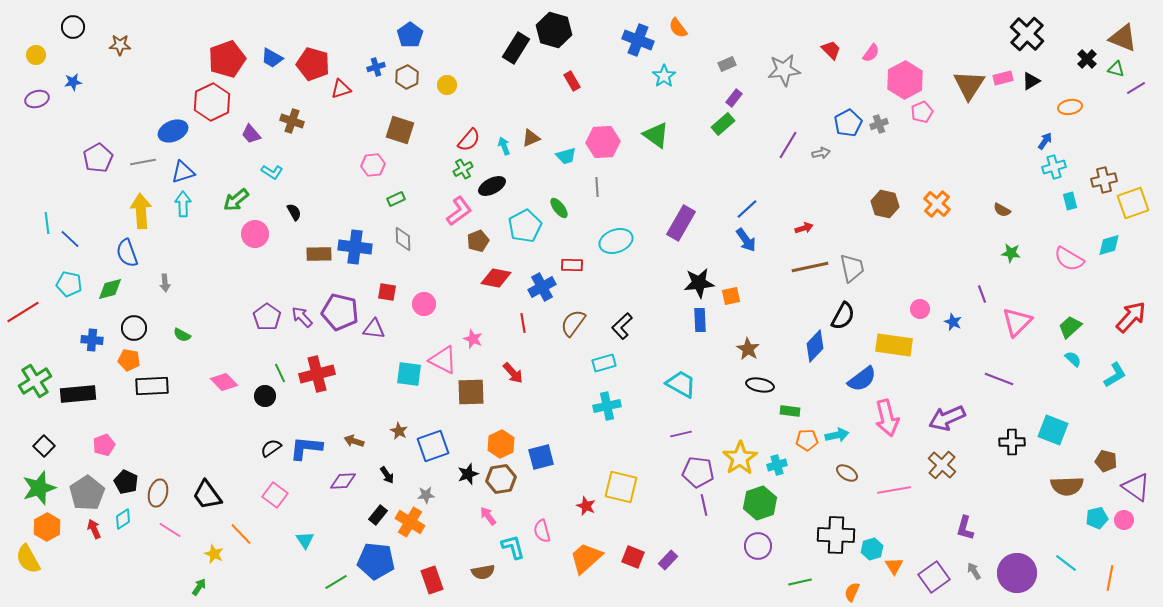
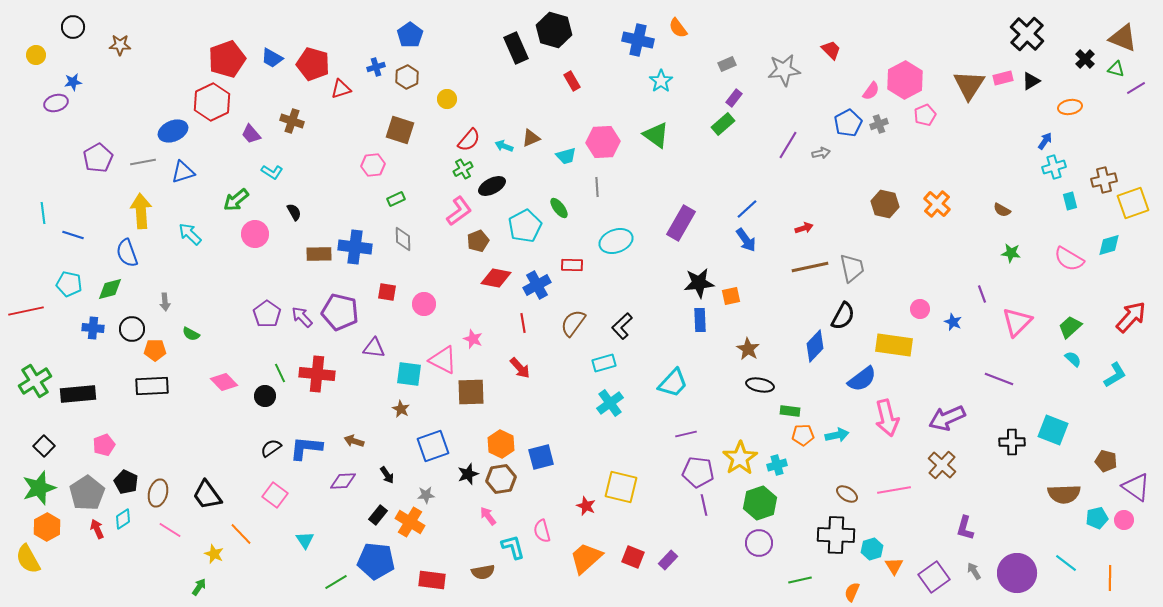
blue cross at (638, 40): rotated 8 degrees counterclockwise
black rectangle at (516, 48): rotated 56 degrees counterclockwise
pink semicircle at (871, 53): moved 38 px down
black cross at (1087, 59): moved 2 px left
cyan star at (664, 76): moved 3 px left, 5 px down
yellow circle at (447, 85): moved 14 px down
purple ellipse at (37, 99): moved 19 px right, 4 px down
pink pentagon at (922, 112): moved 3 px right, 3 px down
cyan arrow at (504, 146): rotated 48 degrees counterclockwise
cyan arrow at (183, 204): moved 7 px right, 30 px down; rotated 45 degrees counterclockwise
cyan line at (47, 223): moved 4 px left, 10 px up
blue line at (70, 239): moved 3 px right, 4 px up; rotated 25 degrees counterclockwise
gray arrow at (165, 283): moved 19 px down
blue cross at (542, 287): moved 5 px left, 2 px up
red line at (23, 312): moved 3 px right, 1 px up; rotated 20 degrees clockwise
purple pentagon at (267, 317): moved 3 px up
black circle at (134, 328): moved 2 px left, 1 px down
purple triangle at (374, 329): moved 19 px down
green semicircle at (182, 335): moved 9 px right, 1 px up
blue cross at (92, 340): moved 1 px right, 12 px up
orange pentagon at (129, 360): moved 26 px right, 10 px up; rotated 10 degrees counterclockwise
red arrow at (513, 373): moved 7 px right, 5 px up
red cross at (317, 374): rotated 20 degrees clockwise
cyan trapezoid at (681, 384): moved 8 px left, 1 px up; rotated 104 degrees clockwise
cyan cross at (607, 406): moved 3 px right, 3 px up; rotated 24 degrees counterclockwise
brown star at (399, 431): moved 2 px right, 22 px up
purple line at (681, 434): moved 5 px right
orange pentagon at (807, 440): moved 4 px left, 5 px up
orange hexagon at (501, 444): rotated 8 degrees counterclockwise
brown ellipse at (847, 473): moved 21 px down
brown semicircle at (1067, 486): moved 3 px left, 8 px down
red arrow at (94, 529): moved 3 px right
purple circle at (758, 546): moved 1 px right, 3 px up
orange line at (1110, 578): rotated 10 degrees counterclockwise
red rectangle at (432, 580): rotated 64 degrees counterclockwise
green line at (800, 582): moved 2 px up
